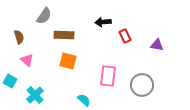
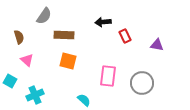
gray circle: moved 2 px up
cyan cross: rotated 18 degrees clockwise
